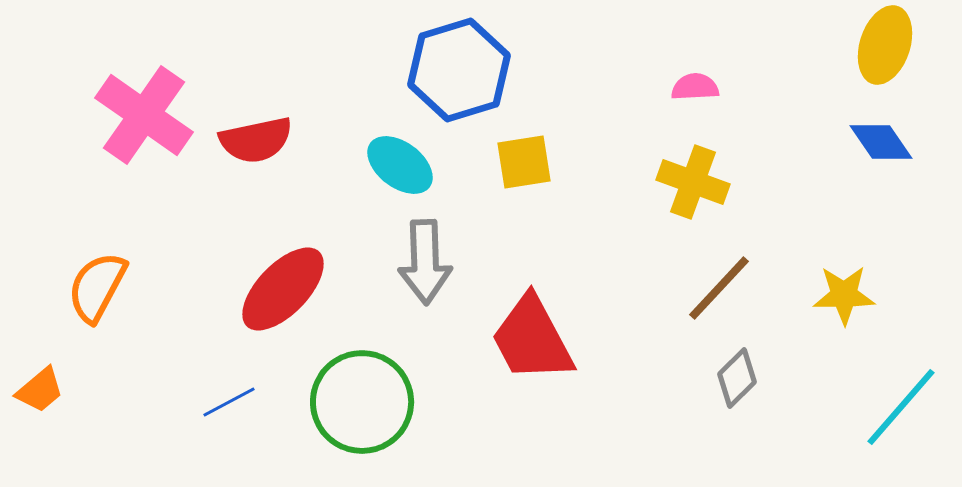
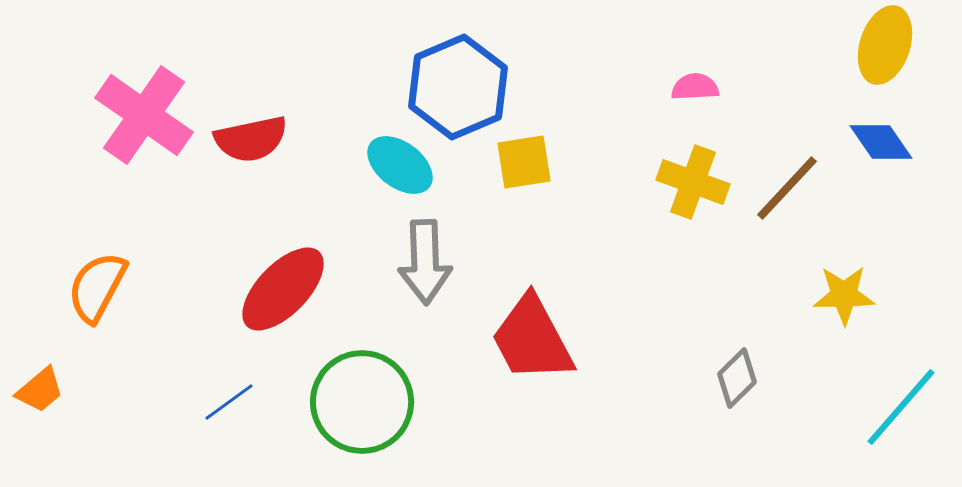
blue hexagon: moved 1 px left, 17 px down; rotated 6 degrees counterclockwise
red semicircle: moved 5 px left, 1 px up
brown line: moved 68 px right, 100 px up
blue line: rotated 8 degrees counterclockwise
